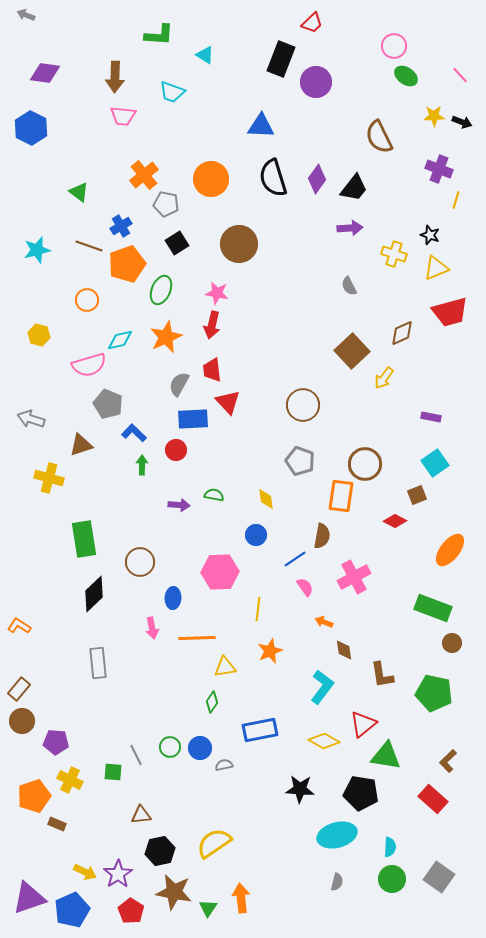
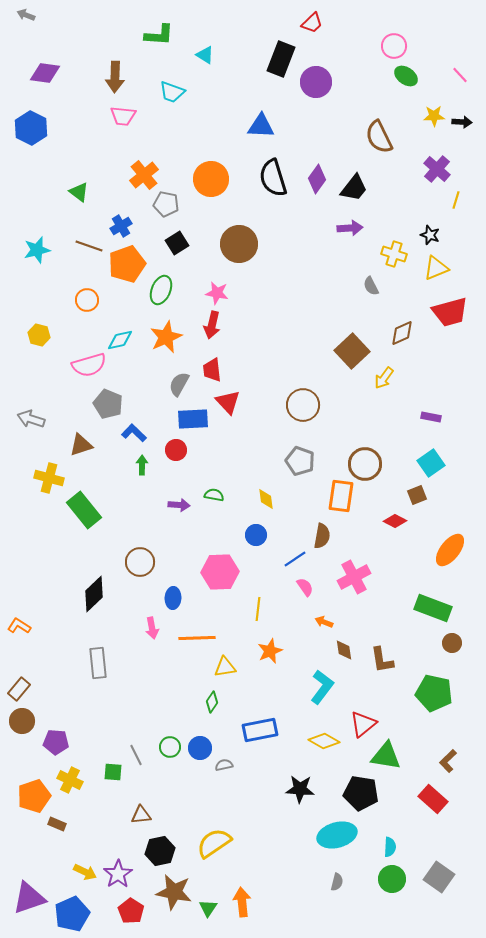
black arrow at (462, 122): rotated 18 degrees counterclockwise
purple cross at (439, 169): moved 2 px left; rotated 20 degrees clockwise
gray semicircle at (349, 286): moved 22 px right
cyan square at (435, 463): moved 4 px left
green rectangle at (84, 539): moved 29 px up; rotated 30 degrees counterclockwise
brown L-shape at (382, 675): moved 15 px up
orange arrow at (241, 898): moved 1 px right, 4 px down
blue pentagon at (72, 910): moved 4 px down
